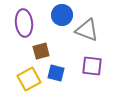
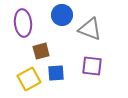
purple ellipse: moved 1 px left
gray triangle: moved 3 px right, 1 px up
blue square: rotated 18 degrees counterclockwise
